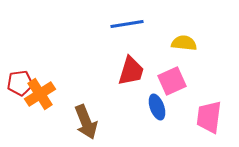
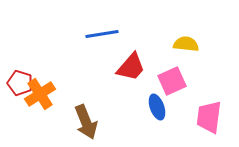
blue line: moved 25 px left, 10 px down
yellow semicircle: moved 2 px right, 1 px down
red trapezoid: moved 4 px up; rotated 24 degrees clockwise
red pentagon: rotated 25 degrees clockwise
